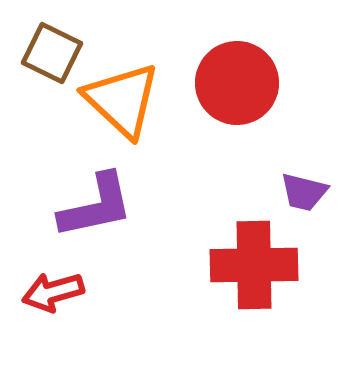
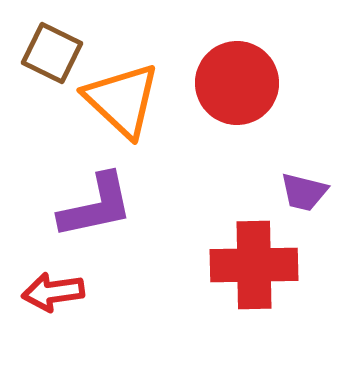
red arrow: rotated 8 degrees clockwise
